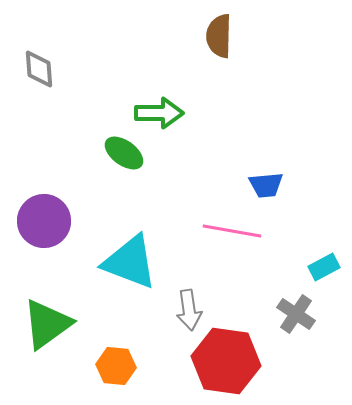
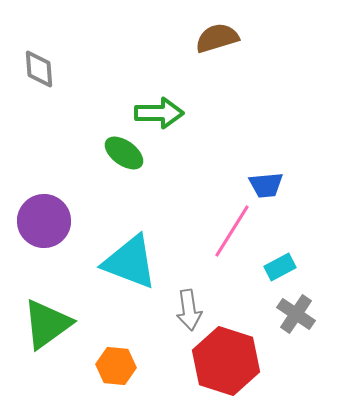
brown semicircle: moved 2 px left, 2 px down; rotated 72 degrees clockwise
pink line: rotated 68 degrees counterclockwise
cyan rectangle: moved 44 px left
red hexagon: rotated 10 degrees clockwise
